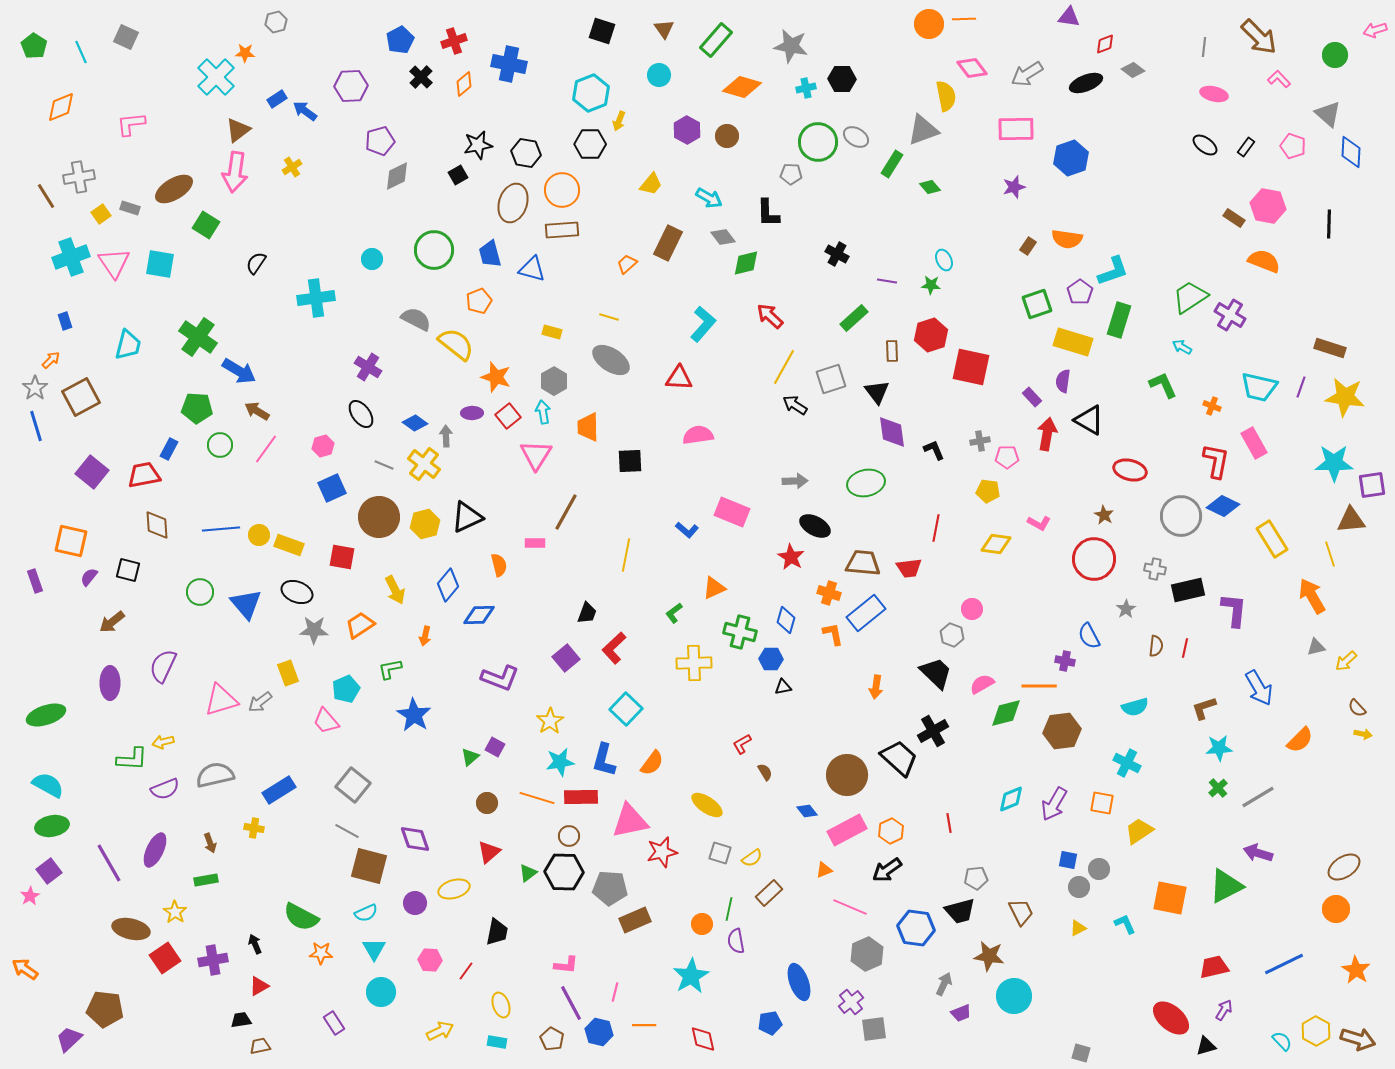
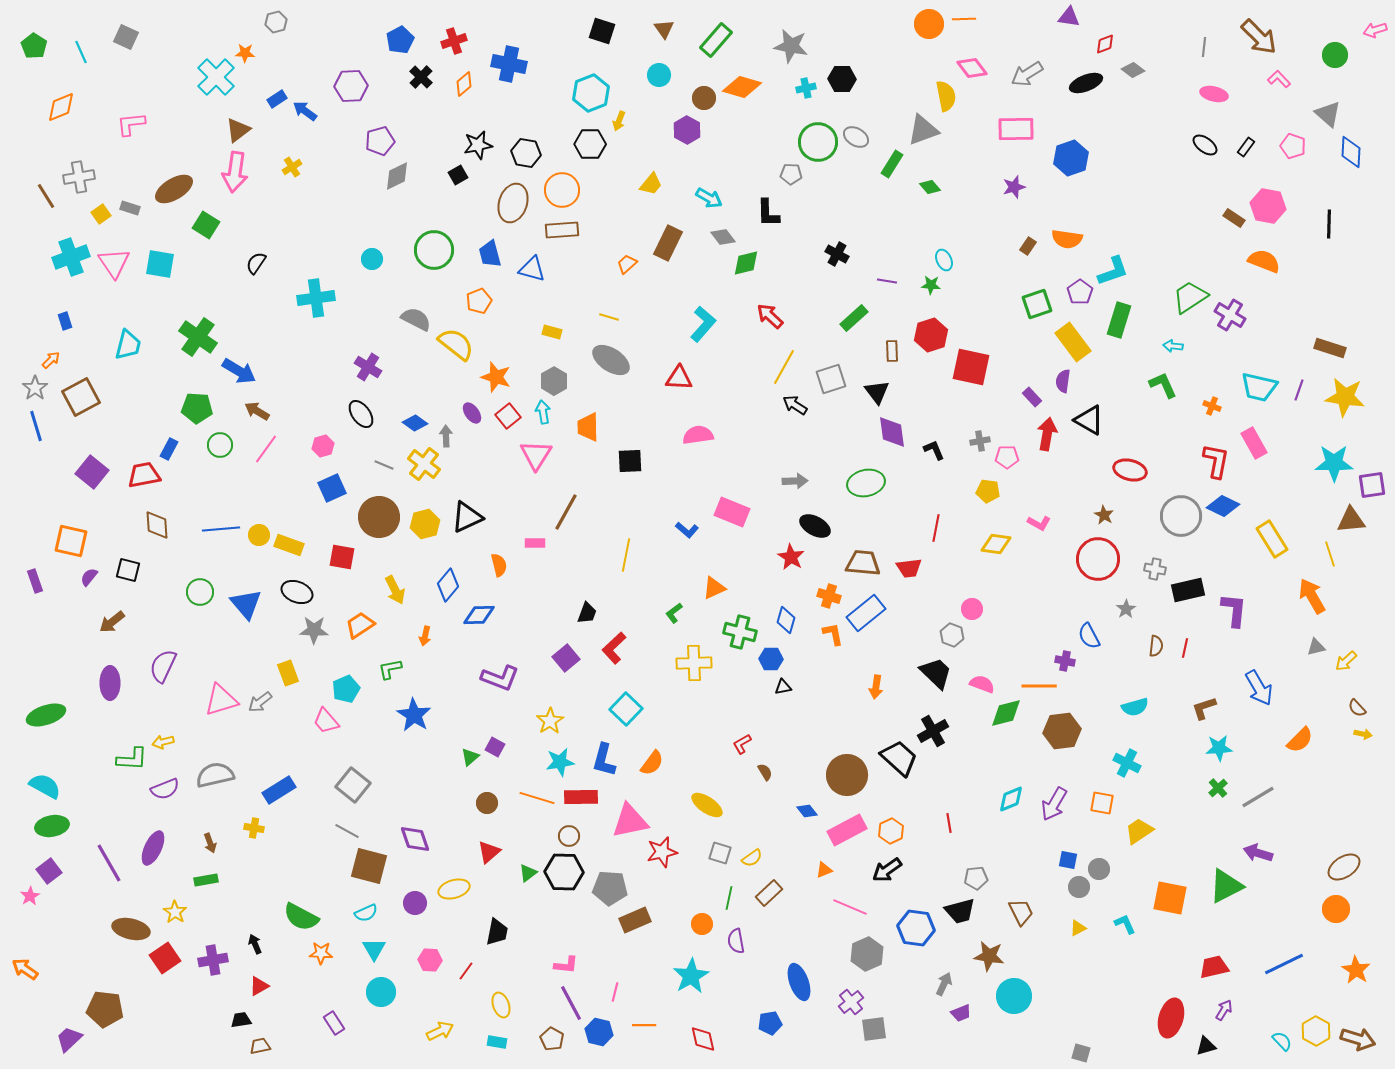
brown circle at (727, 136): moved 23 px left, 38 px up
yellow rectangle at (1073, 342): rotated 36 degrees clockwise
cyan arrow at (1182, 347): moved 9 px left, 1 px up; rotated 24 degrees counterclockwise
purple line at (1301, 387): moved 2 px left, 3 px down
purple ellipse at (472, 413): rotated 55 degrees clockwise
red circle at (1094, 559): moved 4 px right
orange cross at (829, 593): moved 3 px down
pink semicircle at (982, 684): rotated 50 degrees clockwise
cyan semicircle at (48, 785): moved 3 px left, 1 px down
purple ellipse at (155, 850): moved 2 px left, 2 px up
green line at (729, 909): moved 11 px up
red ellipse at (1171, 1018): rotated 66 degrees clockwise
